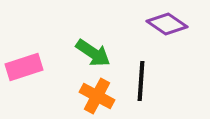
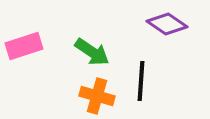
green arrow: moved 1 px left, 1 px up
pink rectangle: moved 21 px up
orange cross: rotated 12 degrees counterclockwise
